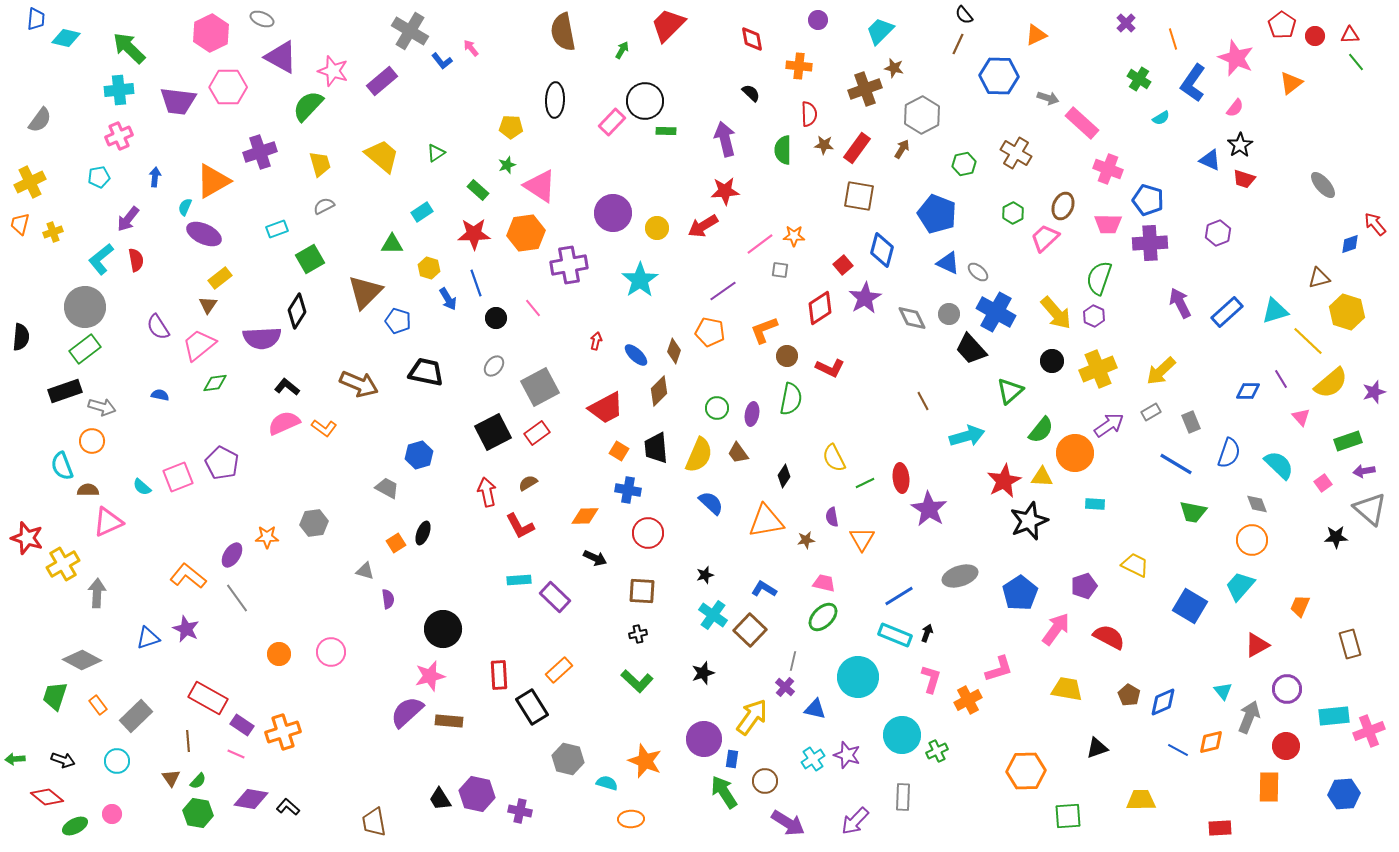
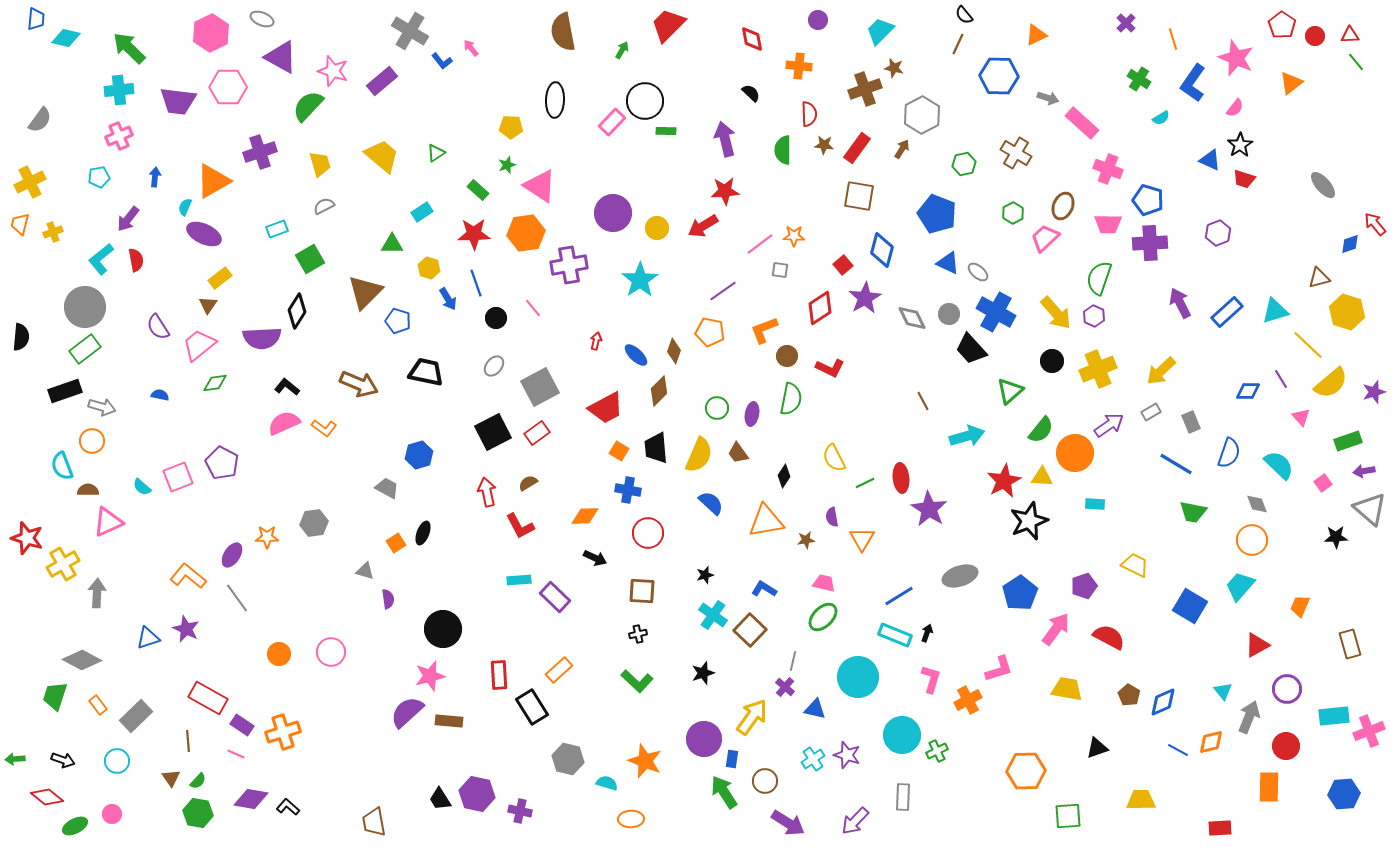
yellow line at (1308, 341): moved 4 px down
